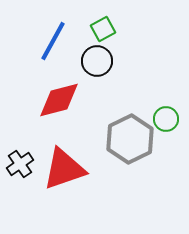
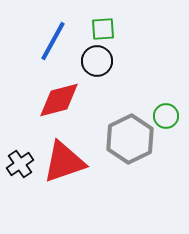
green square: rotated 25 degrees clockwise
green circle: moved 3 px up
red triangle: moved 7 px up
